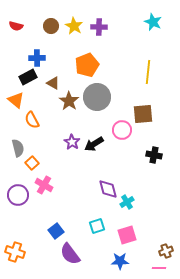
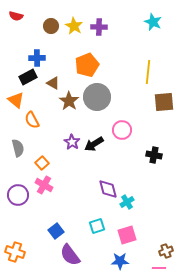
red semicircle: moved 10 px up
brown square: moved 21 px right, 12 px up
orange square: moved 10 px right
purple semicircle: moved 1 px down
